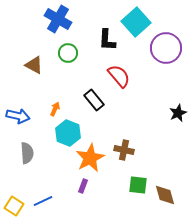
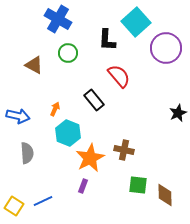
brown diamond: rotated 15 degrees clockwise
